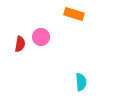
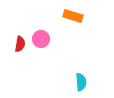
orange rectangle: moved 1 px left, 2 px down
pink circle: moved 2 px down
